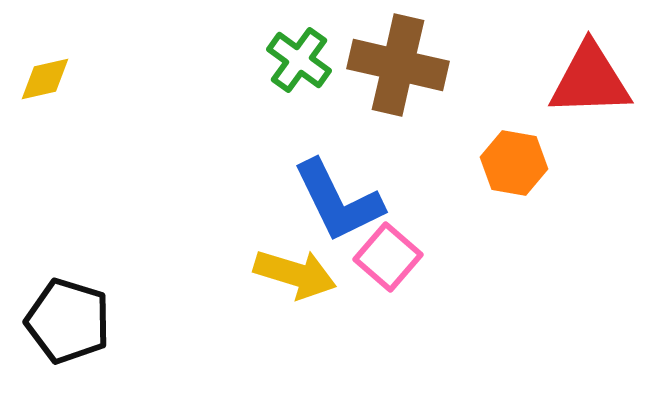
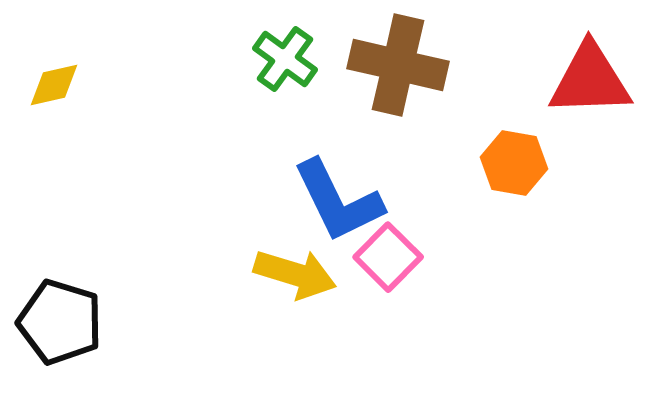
green cross: moved 14 px left, 1 px up
yellow diamond: moved 9 px right, 6 px down
pink square: rotated 4 degrees clockwise
black pentagon: moved 8 px left, 1 px down
